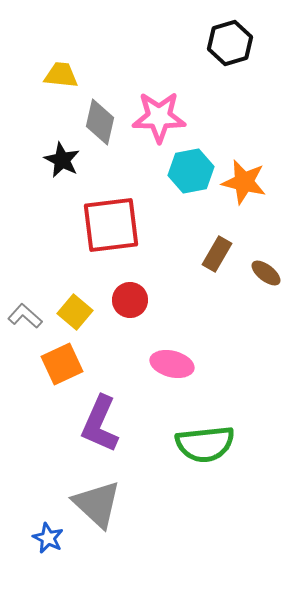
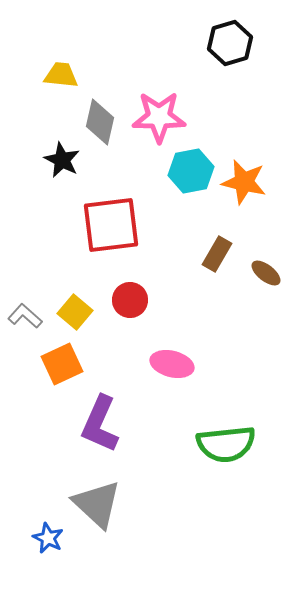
green semicircle: moved 21 px right
